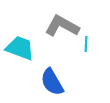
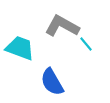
cyan line: rotated 42 degrees counterclockwise
